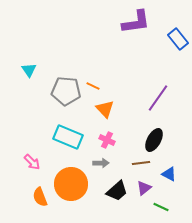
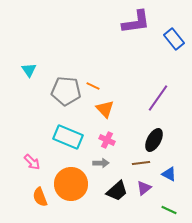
blue rectangle: moved 4 px left
green line: moved 8 px right, 3 px down
